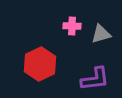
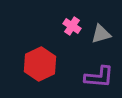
pink cross: rotated 30 degrees clockwise
purple L-shape: moved 4 px right, 2 px up; rotated 12 degrees clockwise
